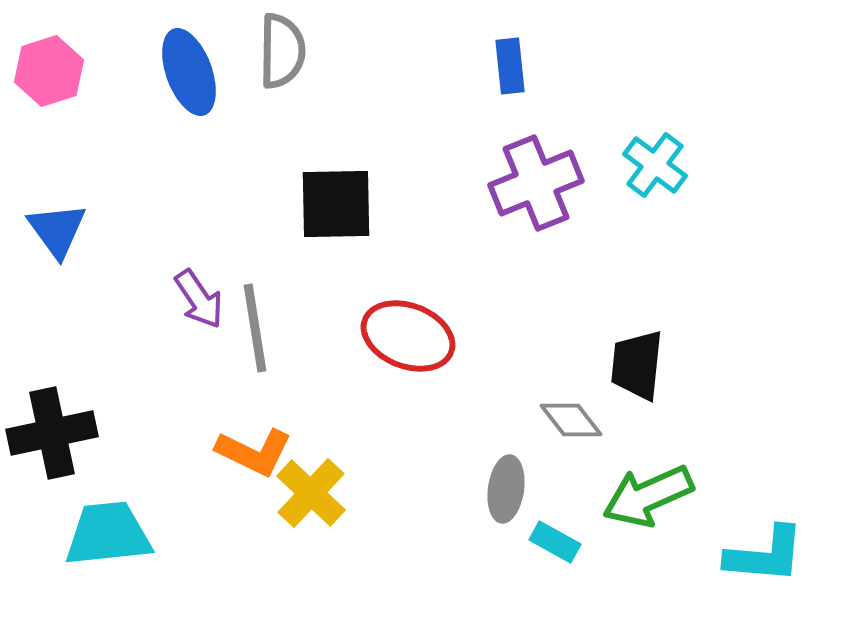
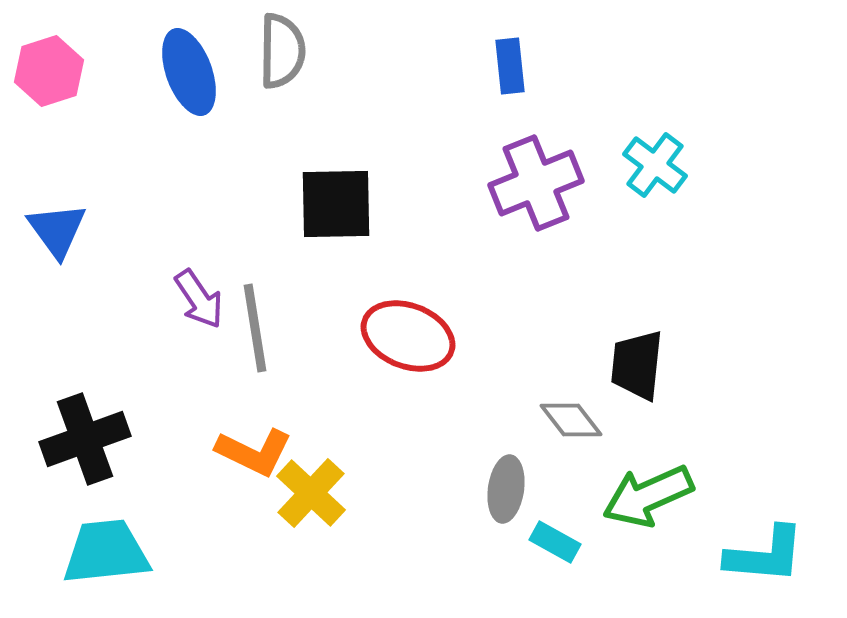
black cross: moved 33 px right, 6 px down; rotated 8 degrees counterclockwise
cyan trapezoid: moved 2 px left, 18 px down
